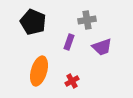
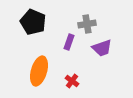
gray cross: moved 4 px down
purple trapezoid: moved 1 px down
red cross: rotated 24 degrees counterclockwise
